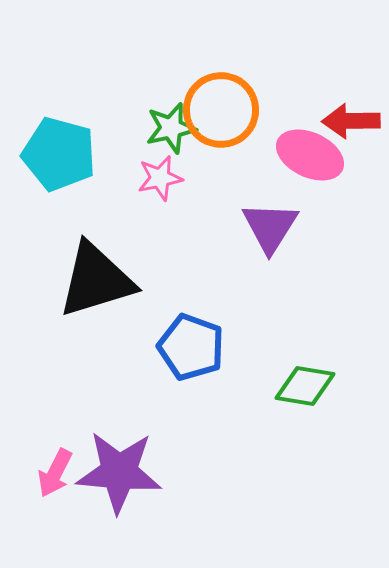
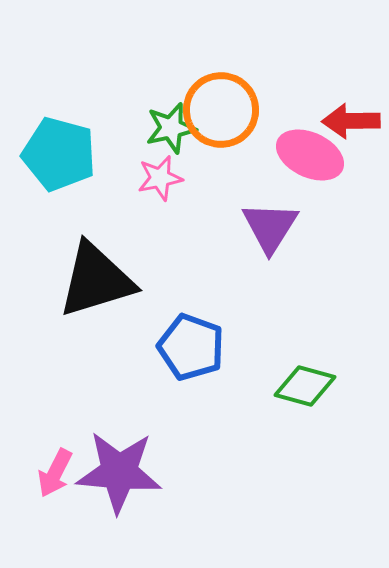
green diamond: rotated 6 degrees clockwise
